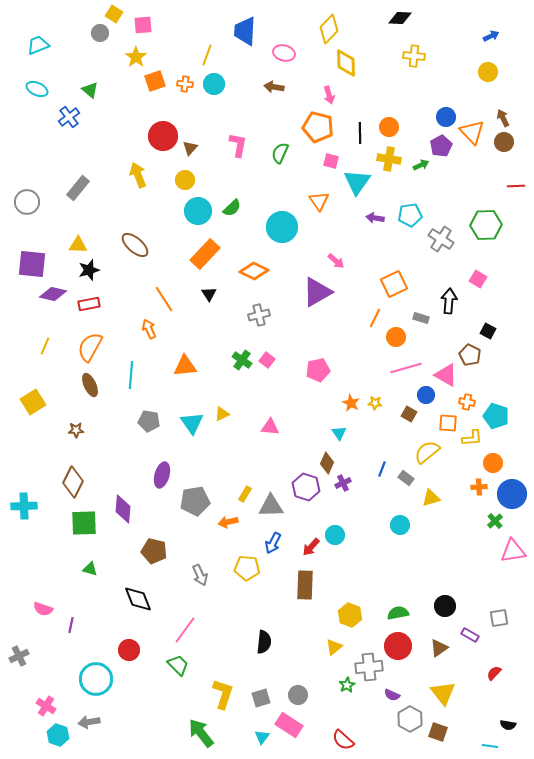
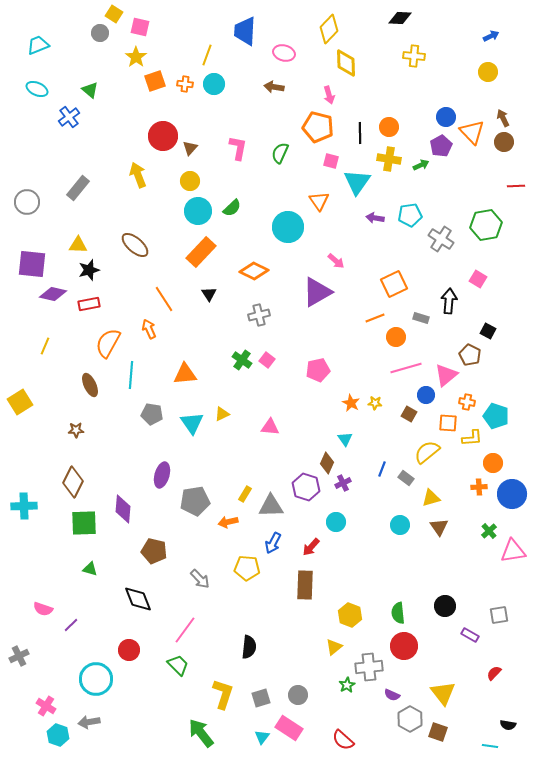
pink square at (143, 25): moved 3 px left, 2 px down; rotated 18 degrees clockwise
pink L-shape at (238, 145): moved 3 px down
yellow circle at (185, 180): moved 5 px right, 1 px down
green hexagon at (486, 225): rotated 8 degrees counterclockwise
cyan circle at (282, 227): moved 6 px right
orange rectangle at (205, 254): moved 4 px left, 2 px up
orange line at (375, 318): rotated 42 degrees clockwise
orange semicircle at (90, 347): moved 18 px right, 4 px up
orange triangle at (185, 366): moved 8 px down
pink triangle at (446, 375): rotated 50 degrees clockwise
yellow square at (33, 402): moved 13 px left
gray pentagon at (149, 421): moved 3 px right, 7 px up
cyan triangle at (339, 433): moved 6 px right, 6 px down
green cross at (495, 521): moved 6 px left, 10 px down
cyan circle at (335, 535): moved 1 px right, 13 px up
gray arrow at (200, 575): moved 4 px down; rotated 20 degrees counterclockwise
green semicircle at (398, 613): rotated 85 degrees counterclockwise
gray square at (499, 618): moved 3 px up
purple line at (71, 625): rotated 35 degrees clockwise
black semicircle at (264, 642): moved 15 px left, 5 px down
red circle at (398, 646): moved 6 px right
brown triangle at (439, 648): moved 121 px up; rotated 30 degrees counterclockwise
pink rectangle at (289, 725): moved 3 px down
